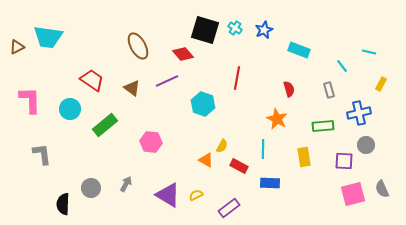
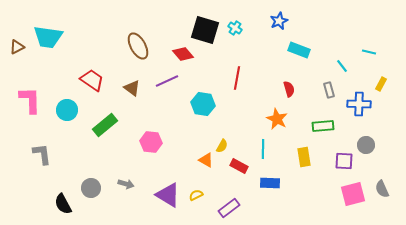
blue star at (264, 30): moved 15 px right, 9 px up
cyan hexagon at (203, 104): rotated 10 degrees counterclockwise
cyan circle at (70, 109): moved 3 px left, 1 px down
blue cross at (359, 113): moved 9 px up; rotated 15 degrees clockwise
gray arrow at (126, 184): rotated 77 degrees clockwise
black semicircle at (63, 204): rotated 30 degrees counterclockwise
